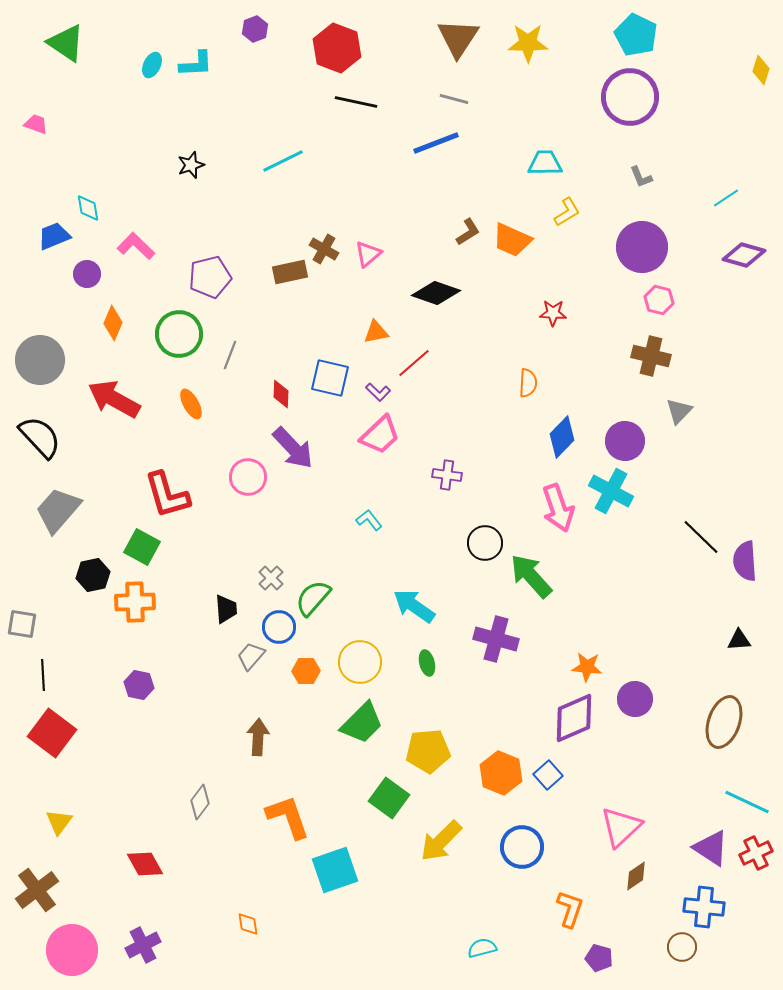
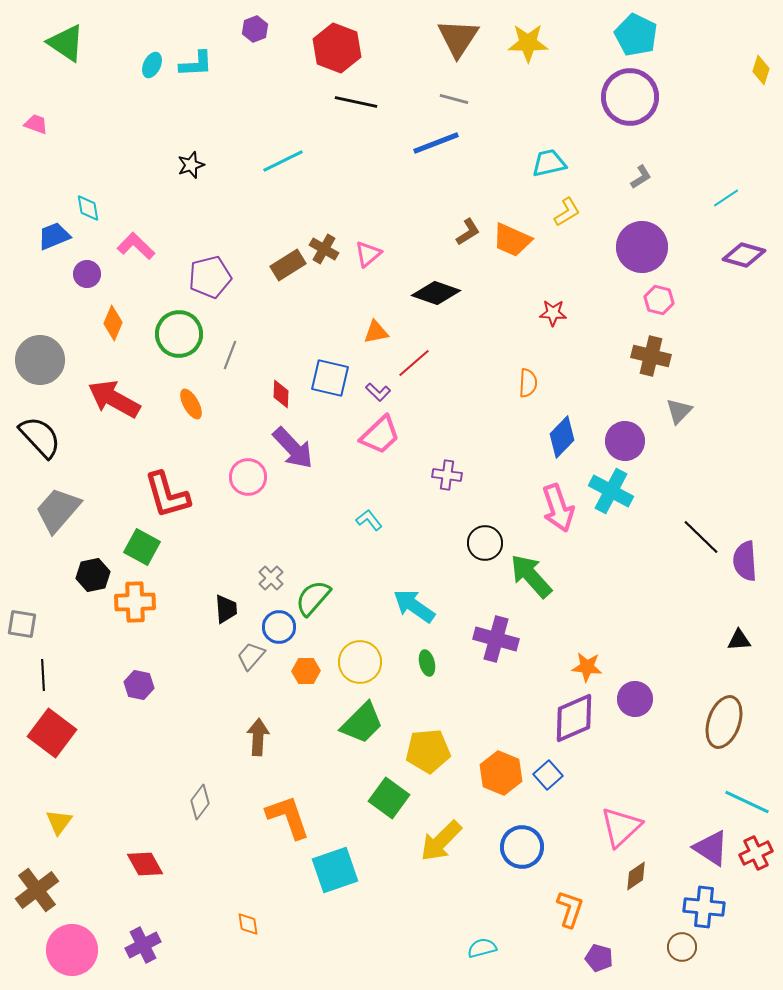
cyan trapezoid at (545, 163): moved 4 px right; rotated 12 degrees counterclockwise
gray L-shape at (641, 177): rotated 100 degrees counterclockwise
brown rectangle at (290, 272): moved 2 px left, 7 px up; rotated 20 degrees counterclockwise
